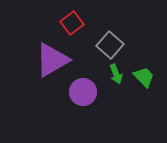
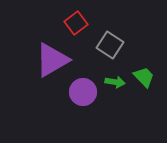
red square: moved 4 px right
gray square: rotated 8 degrees counterclockwise
green arrow: moved 1 px left, 8 px down; rotated 60 degrees counterclockwise
